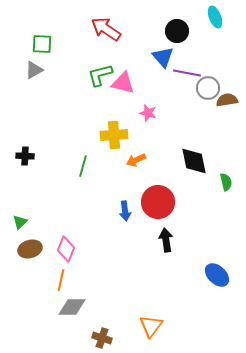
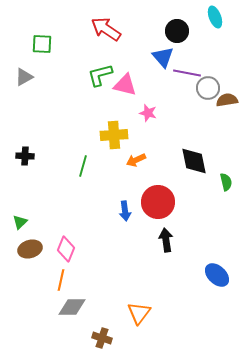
gray triangle: moved 10 px left, 7 px down
pink triangle: moved 2 px right, 2 px down
orange triangle: moved 12 px left, 13 px up
